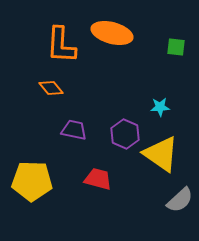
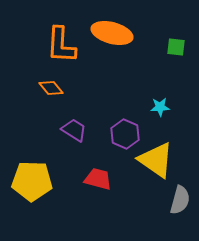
purple trapezoid: rotated 20 degrees clockwise
yellow triangle: moved 5 px left, 6 px down
gray semicircle: rotated 32 degrees counterclockwise
